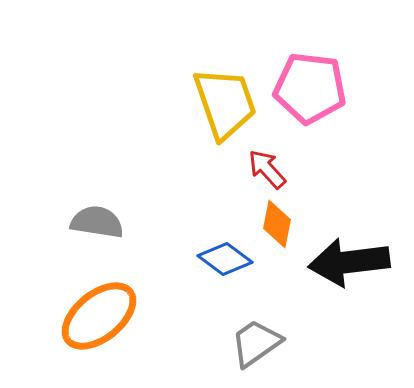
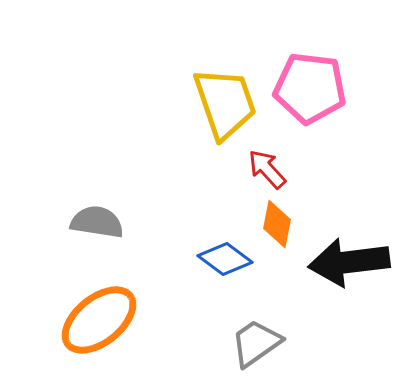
orange ellipse: moved 4 px down
